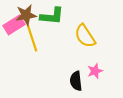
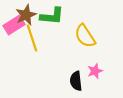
brown star: rotated 15 degrees counterclockwise
